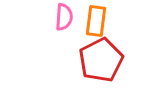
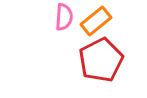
orange rectangle: rotated 44 degrees clockwise
